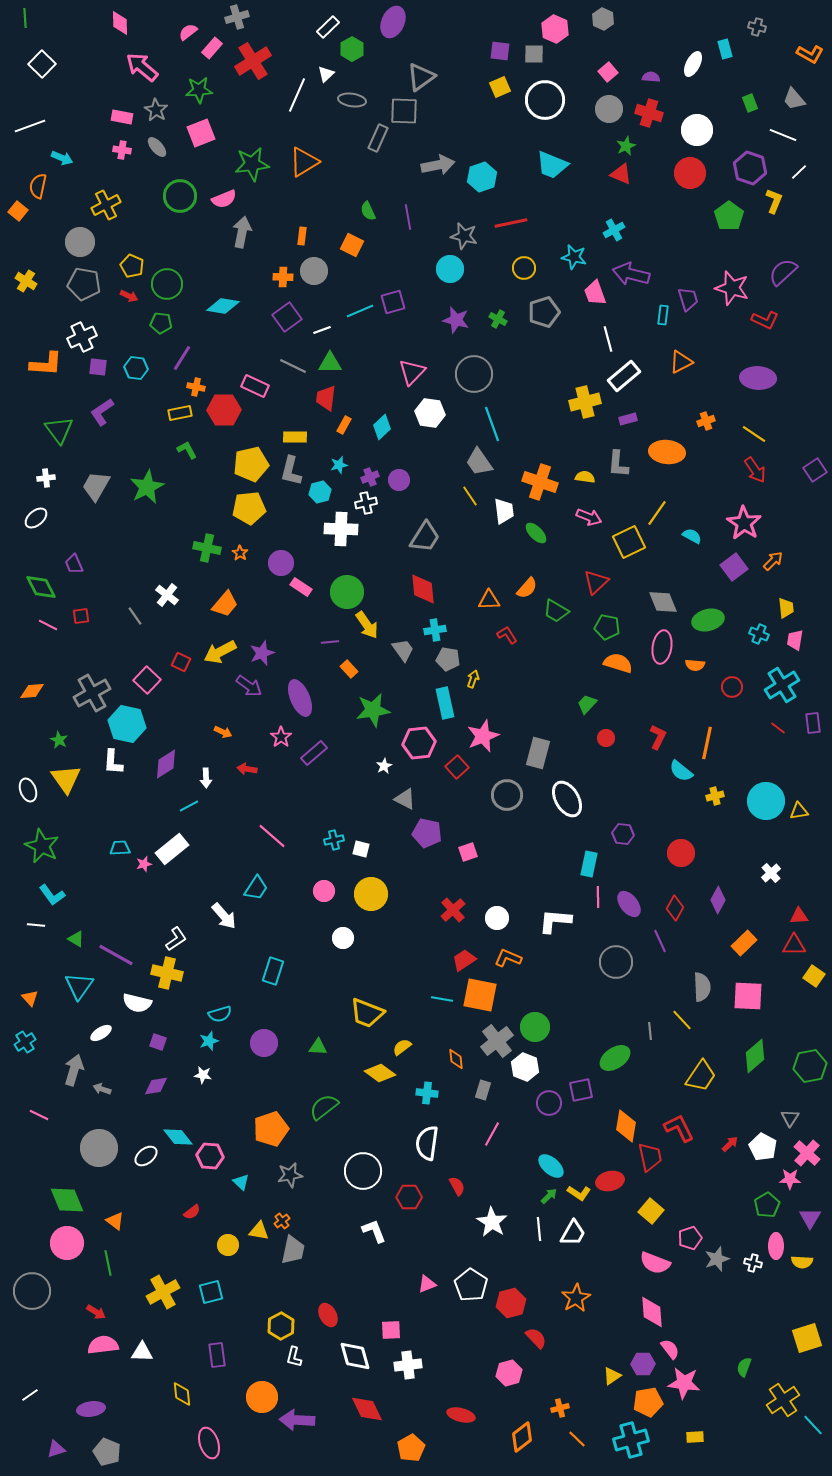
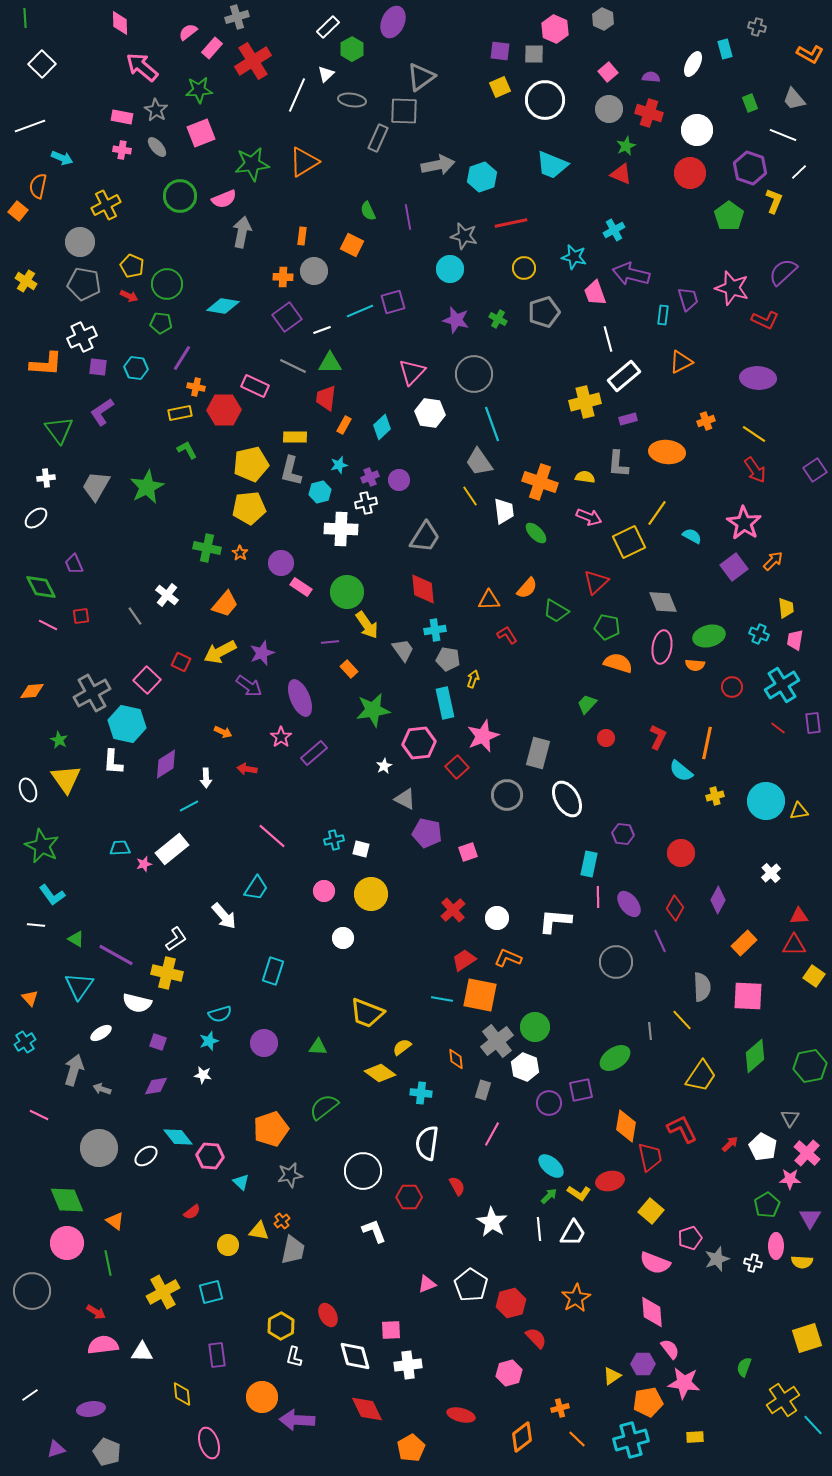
green ellipse at (708, 620): moved 1 px right, 16 px down
cyan cross at (427, 1093): moved 6 px left
red L-shape at (679, 1128): moved 3 px right, 1 px down
